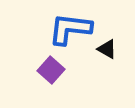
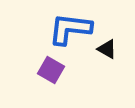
purple square: rotated 12 degrees counterclockwise
